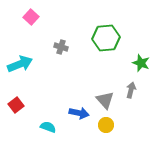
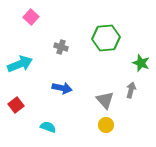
blue arrow: moved 17 px left, 25 px up
